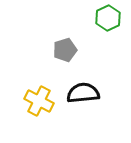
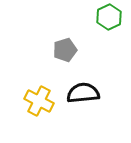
green hexagon: moved 1 px right, 1 px up
